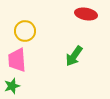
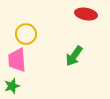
yellow circle: moved 1 px right, 3 px down
